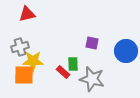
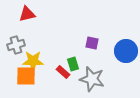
gray cross: moved 4 px left, 2 px up
green rectangle: rotated 16 degrees counterclockwise
orange square: moved 2 px right, 1 px down
